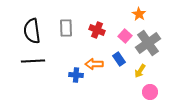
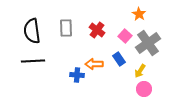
red cross: rotated 14 degrees clockwise
blue cross: moved 1 px right
pink circle: moved 6 px left, 3 px up
